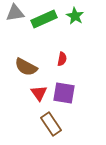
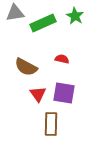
green rectangle: moved 1 px left, 4 px down
red semicircle: rotated 88 degrees counterclockwise
red triangle: moved 1 px left, 1 px down
brown rectangle: rotated 35 degrees clockwise
